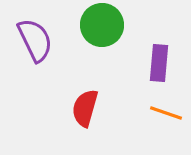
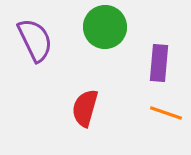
green circle: moved 3 px right, 2 px down
